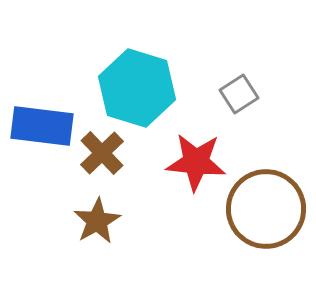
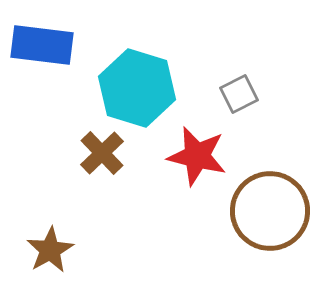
gray square: rotated 6 degrees clockwise
blue rectangle: moved 81 px up
red star: moved 1 px right, 6 px up; rotated 8 degrees clockwise
brown circle: moved 4 px right, 2 px down
brown star: moved 47 px left, 29 px down
